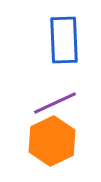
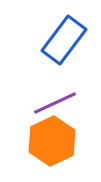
blue rectangle: rotated 39 degrees clockwise
